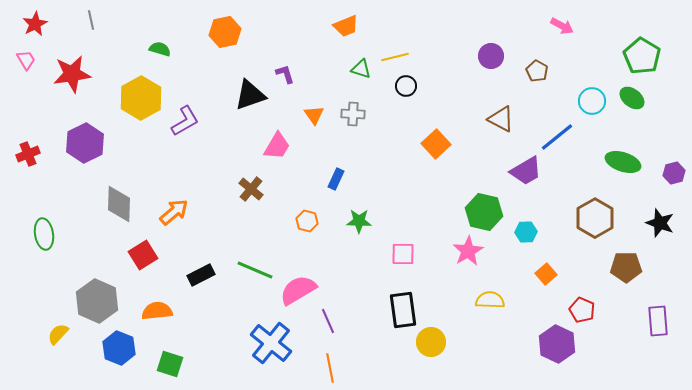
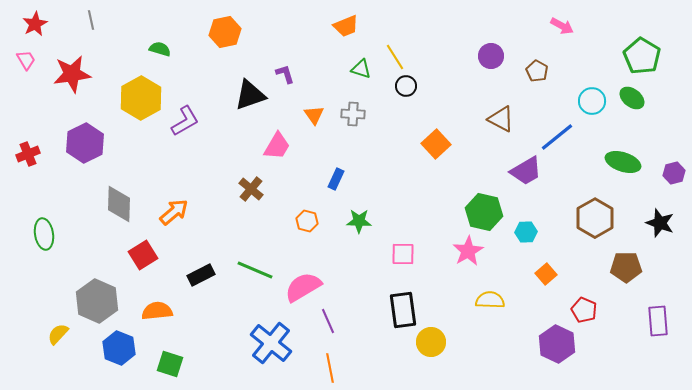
yellow line at (395, 57): rotated 72 degrees clockwise
pink semicircle at (298, 290): moved 5 px right, 3 px up
red pentagon at (582, 310): moved 2 px right
